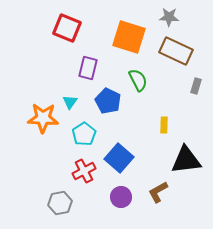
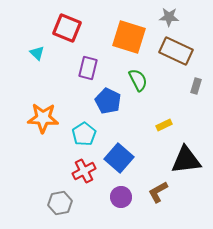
cyan triangle: moved 33 px left, 49 px up; rotated 21 degrees counterclockwise
yellow rectangle: rotated 63 degrees clockwise
